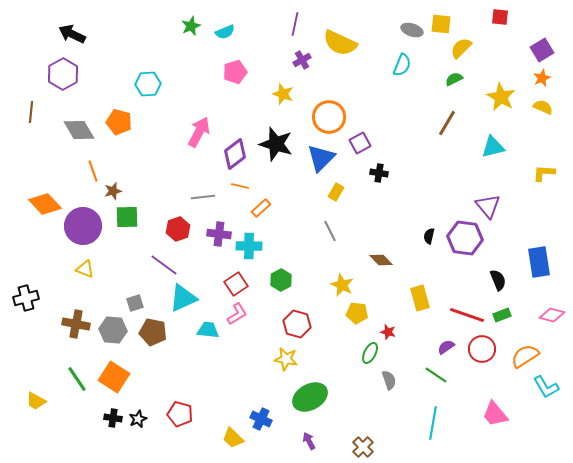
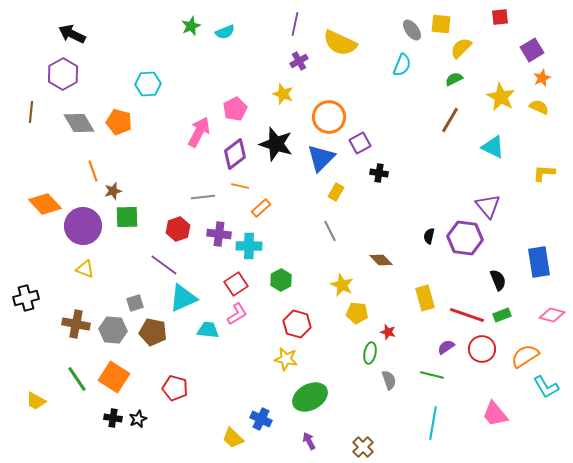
red square at (500, 17): rotated 12 degrees counterclockwise
gray ellipse at (412, 30): rotated 35 degrees clockwise
purple square at (542, 50): moved 10 px left
purple cross at (302, 60): moved 3 px left, 1 px down
pink pentagon at (235, 72): moved 37 px down; rotated 10 degrees counterclockwise
yellow semicircle at (543, 107): moved 4 px left
brown line at (447, 123): moved 3 px right, 3 px up
gray diamond at (79, 130): moved 7 px up
cyan triangle at (493, 147): rotated 40 degrees clockwise
yellow rectangle at (420, 298): moved 5 px right
green ellipse at (370, 353): rotated 15 degrees counterclockwise
green line at (436, 375): moved 4 px left; rotated 20 degrees counterclockwise
red pentagon at (180, 414): moved 5 px left, 26 px up
